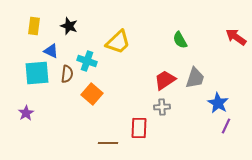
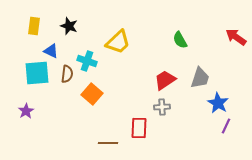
gray trapezoid: moved 5 px right
purple star: moved 2 px up
